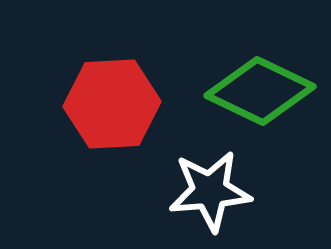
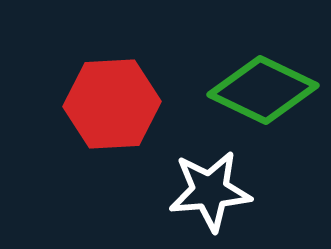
green diamond: moved 3 px right, 1 px up
